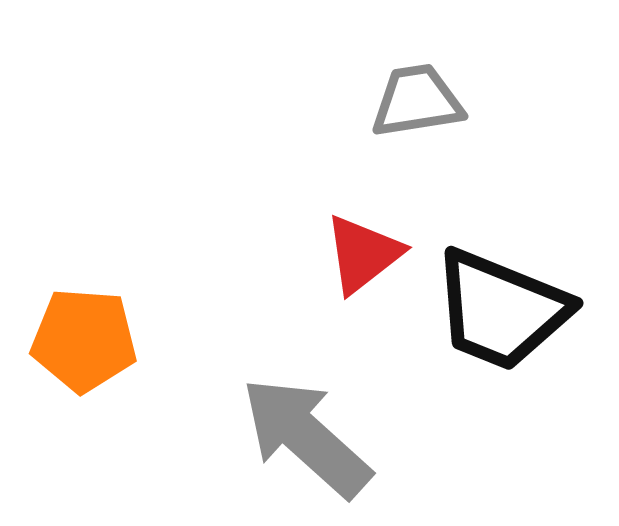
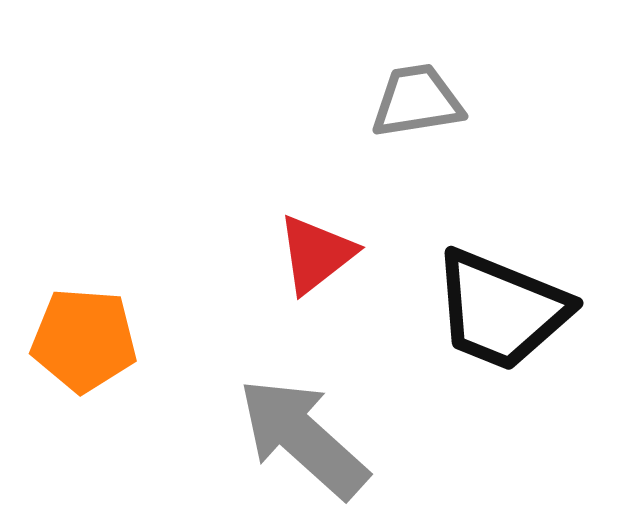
red triangle: moved 47 px left
gray arrow: moved 3 px left, 1 px down
